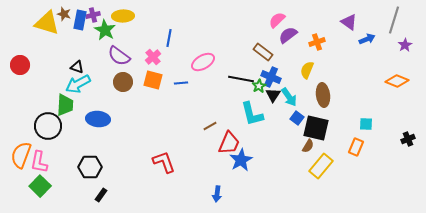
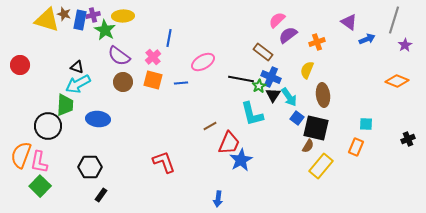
yellow triangle at (47, 23): moved 3 px up
blue arrow at (217, 194): moved 1 px right, 5 px down
